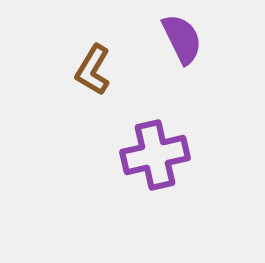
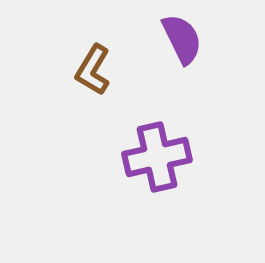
purple cross: moved 2 px right, 2 px down
